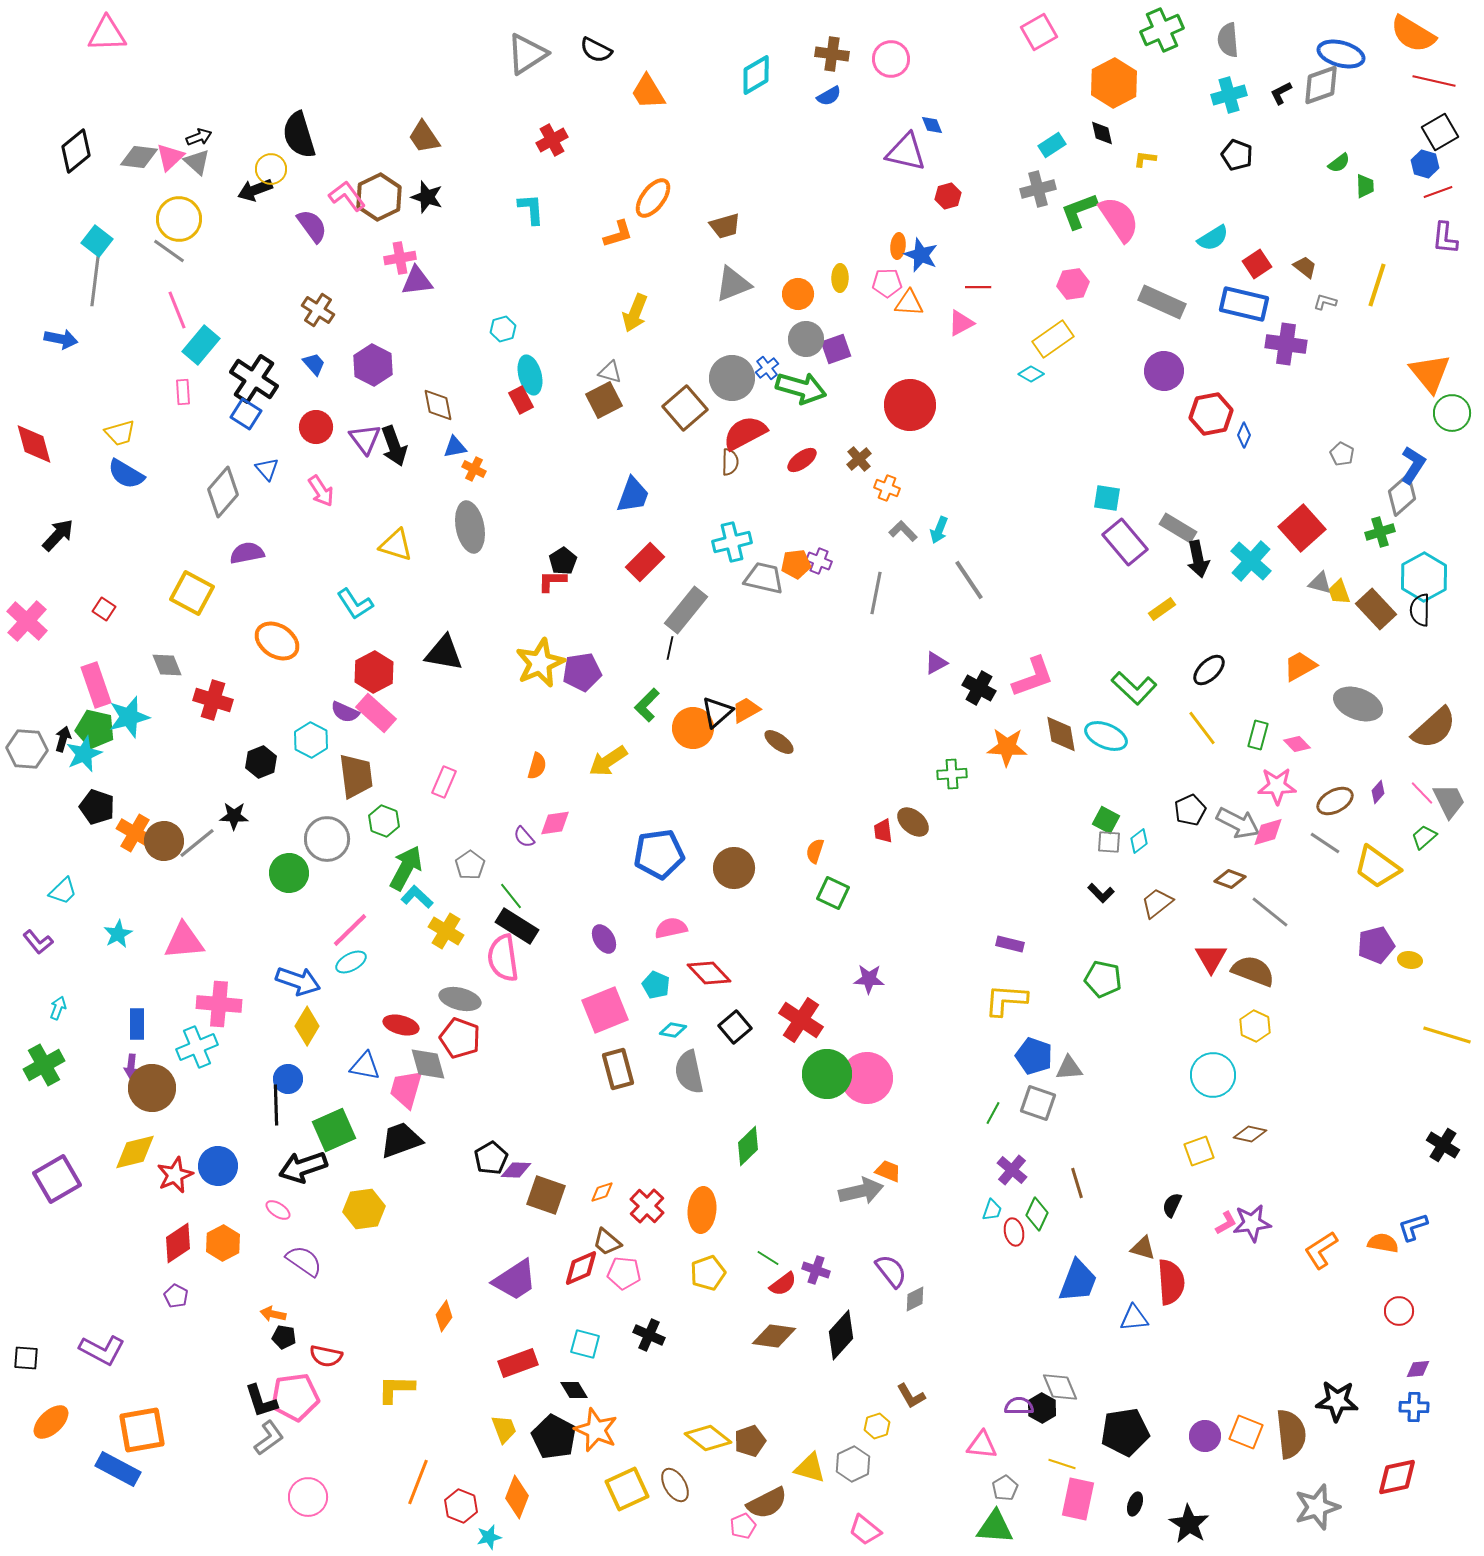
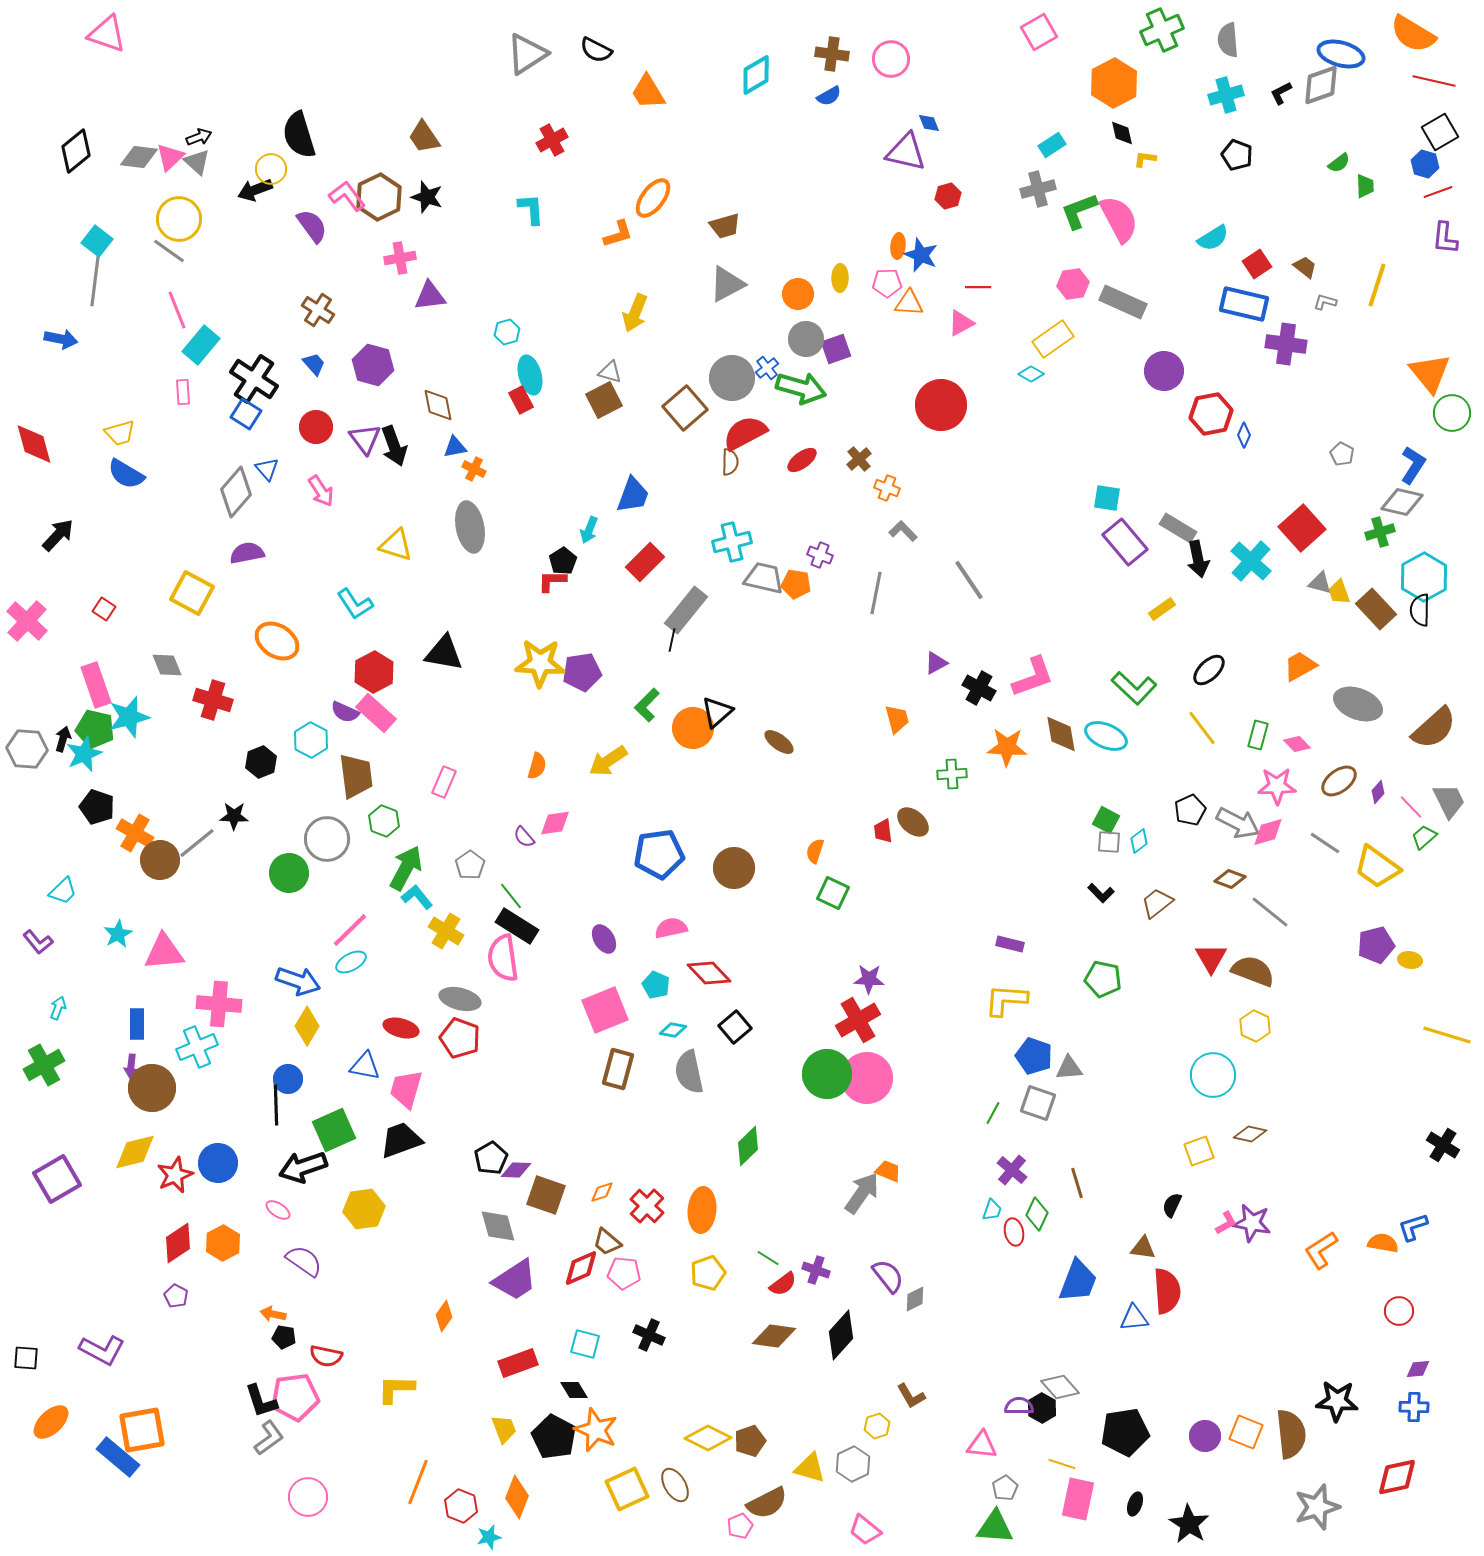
pink triangle at (107, 34): rotated 21 degrees clockwise
cyan cross at (1229, 95): moved 3 px left
blue diamond at (932, 125): moved 3 px left, 2 px up
black diamond at (1102, 133): moved 20 px right
pink semicircle at (1119, 219): rotated 6 degrees clockwise
purple triangle at (417, 281): moved 13 px right, 15 px down
gray triangle at (733, 284): moved 6 px left; rotated 6 degrees counterclockwise
gray rectangle at (1162, 302): moved 39 px left
cyan hexagon at (503, 329): moved 4 px right, 3 px down
purple hexagon at (373, 365): rotated 12 degrees counterclockwise
red circle at (910, 405): moved 31 px right
gray diamond at (223, 492): moved 13 px right
gray diamond at (1402, 495): moved 7 px down; rotated 54 degrees clockwise
cyan arrow at (939, 530): moved 350 px left
purple cross at (819, 561): moved 1 px right, 6 px up
orange pentagon at (796, 564): moved 20 px down; rotated 16 degrees clockwise
black line at (670, 648): moved 2 px right, 8 px up
yellow star at (540, 663): rotated 27 degrees clockwise
orange trapezoid at (746, 710): moved 151 px right, 9 px down; rotated 104 degrees clockwise
pink line at (1422, 793): moved 11 px left, 14 px down
brown ellipse at (1335, 801): moved 4 px right, 20 px up; rotated 9 degrees counterclockwise
brown circle at (164, 841): moved 4 px left, 19 px down
cyan L-shape at (417, 897): rotated 8 degrees clockwise
pink triangle at (184, 941): moved 20 px left, 11 px down
red cross at (801, 1020): moved 57 px right; rotated 27 degrees clockwise
red ellipse at (401, 1025): moved 3 px down
gray diamond at (428, 1064): moved 70 px right, 162 px down
brown rectangle at (618, 1069): rotated 30 degrees clockwise
blue circle at (218, 1166): moved 3 px up
gray arrow at (861, 1191): moved 1 px right, 2 px down; rotated 42 degrees counterclockwise
purple star at (1252, 1223): rotated 18 degrees clockwise
brown triangle at (1143, 1248): rotated 8 degrees counterclockwise
purple semicircle at (891, 1271): moved 3 px left, 5 px down
red semicircle at (1171, 1282): moved 4 px left, 9 px down
gray diamond at (1060, 1387): rotated 18 degrees counterclockwise
yellow diamond at (708, 1438): rotated 12 degrees counterclockwise
blue rectangle at (118, 1469): moved 12 px up; rotated 12 degrees clockwise
pink pentagon at (743, 1526): moved 3 px left
